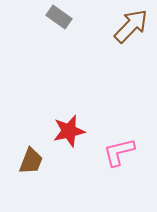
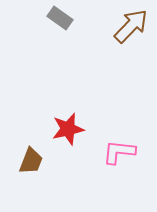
gray rectangle: moved 1 px right, 1 px down
red star: moved 1 px left, 2 px up
pink L-shape: rotated 20 degrees clockwise
